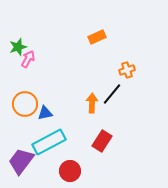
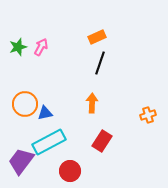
pink arrow: moved 13 px right, 12 px up
orange cross: moved 21 px right, 45 px down
black line: moved 12 px left, 31 px up; rotated 20 degrees counterclockwise
